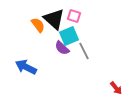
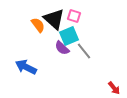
gray line: rotated 12 degrees counterclockwise
red arrow: moved 2 px left
